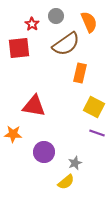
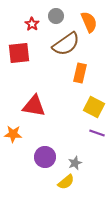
red square: moved 5 px down
purple circle: moved 1 px right, 5 px down
